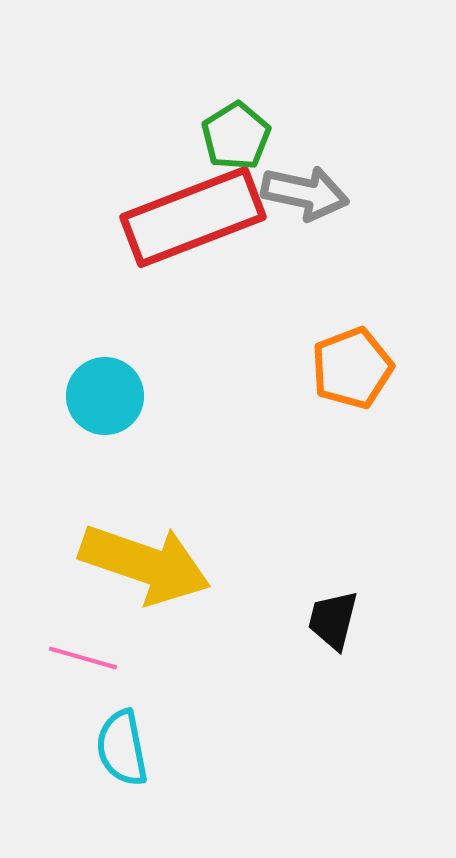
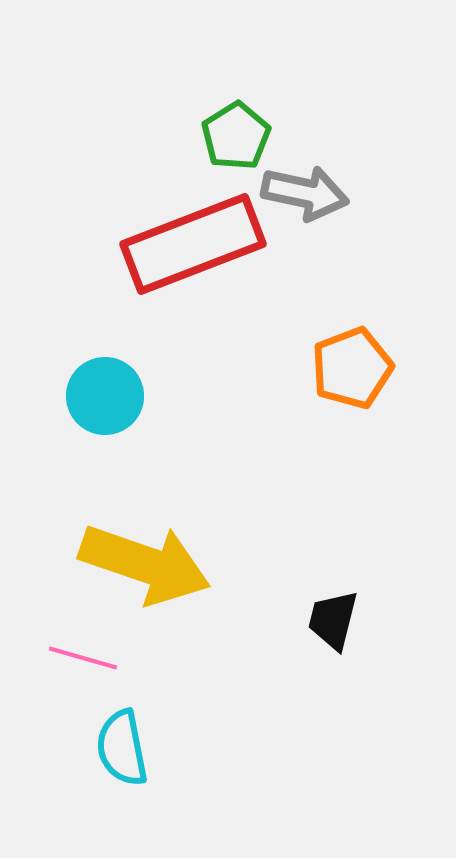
red rectangle: moved 27 px down
